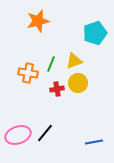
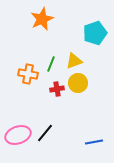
orange star: moved 4 px right, 2 px up; rotated 10 degrees counterclockwise
orange cross: moved 1 px down
